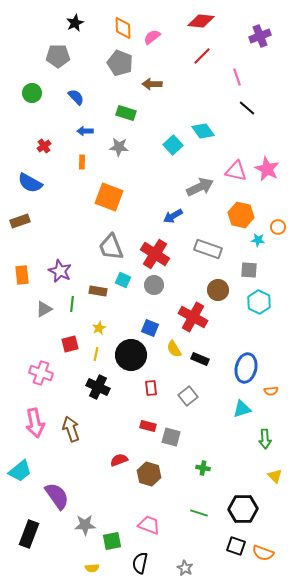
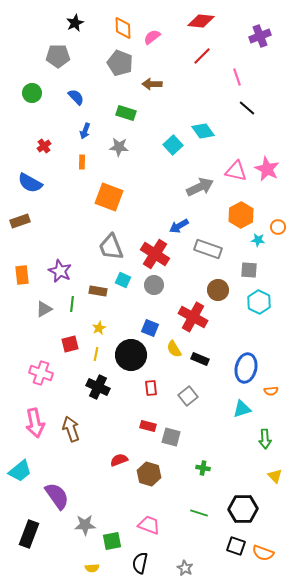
blue arrow at (85, 131): rotated 70 degrees counterclockwise
orange hexagon at (241, 215): rotated 20 degrees clockwise
blue arrow at (173, 216): moved 6 px right, 10 px down
